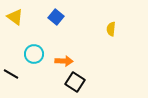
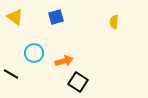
blue square: rotated 35 degrees clockwise
yellow semicircle: moved 3 px right, 7 px up
cyan circle: moved 1 px up
orange arrow: rotated 18 degrees counterclockwise
black square: moved 3 px right
